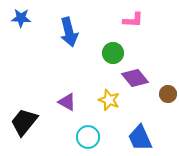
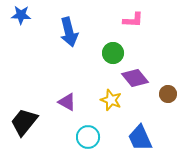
blue star: moved 3 px up
yellow star: moved 2 px right
